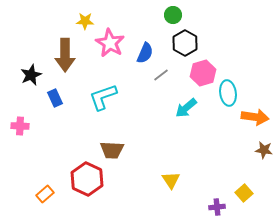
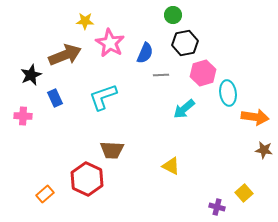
black hexagon: rotated 20 degrees clockwise
brown arrow: rotated 112 degrees counterclockwise
gray line: rotated 35 degrees clockwise
cyan arrow: moved 2 px left, 1 px down
pink cross: moved 3 px right, 10 px up
yellow triangle: moved 14 px up; rotated 30 degrees counterclockwise
purple cross: rotated 21 degrees clockwise
